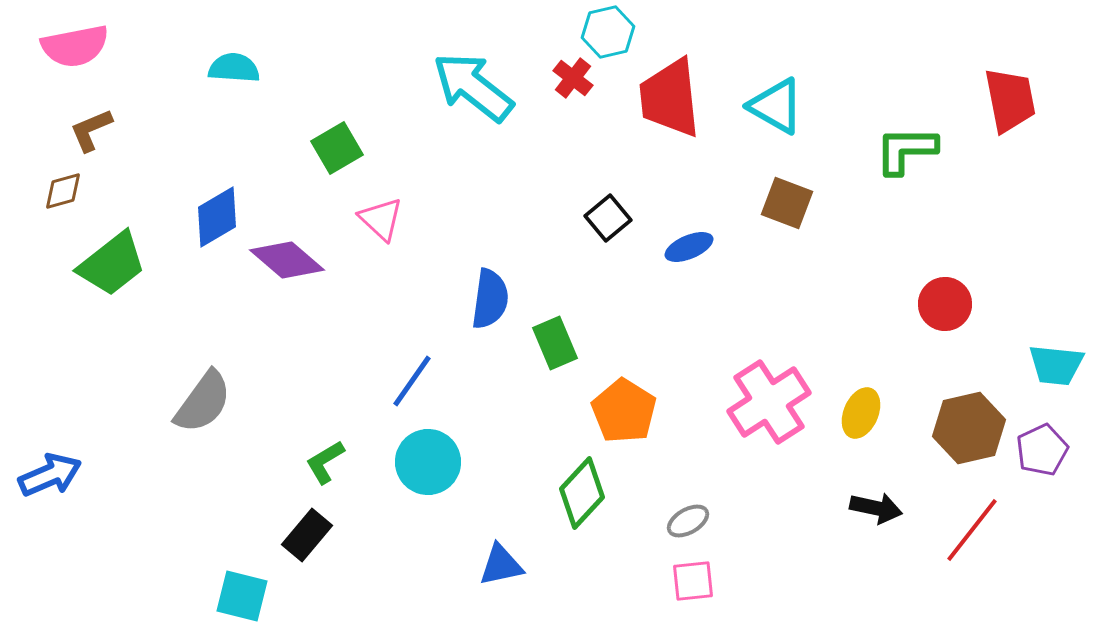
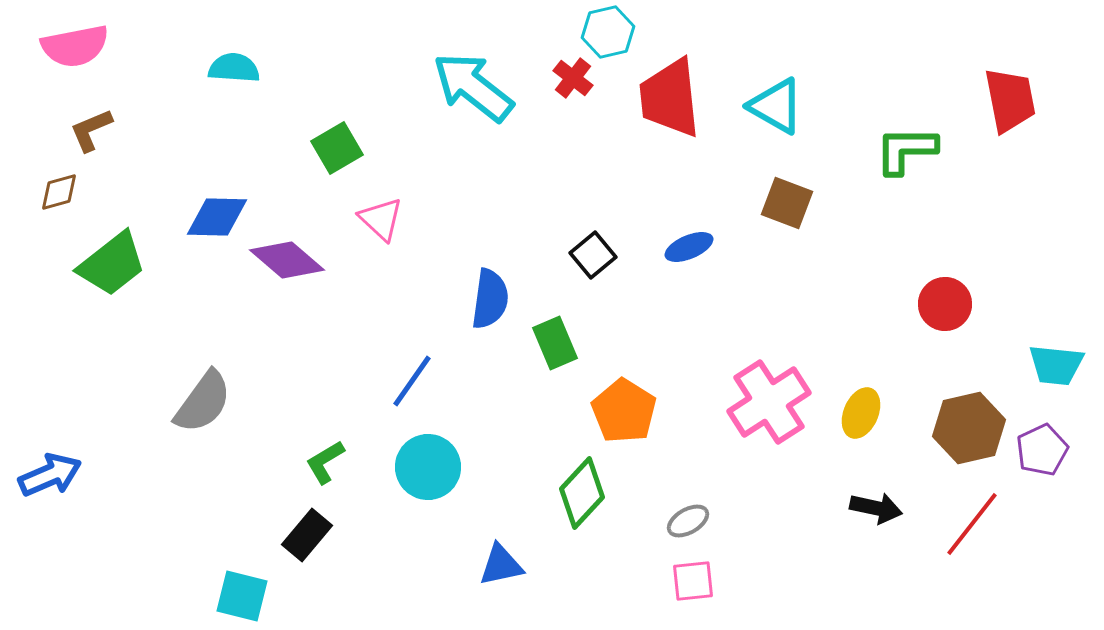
brown diamond at (63, 191): moved 4 px left, 1 px down
blue diamond at (217, 217): rotated 32 degrees clockwise
black square at (608, 218): moved 15 px left, 37 px down
cyan circle at (428, 462): moved 5 px down
red line at (972, 530): moved 6 px up
